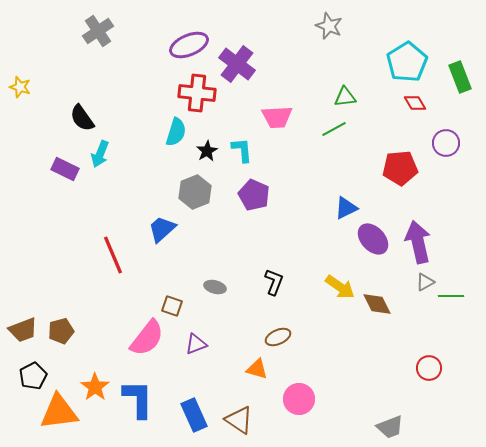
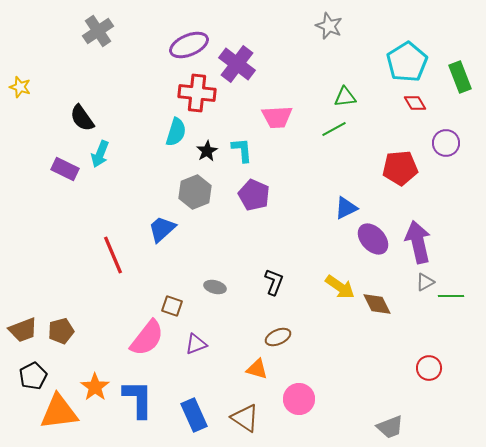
brown triangle at (239, 420): moved 6 px right, 2 px up
